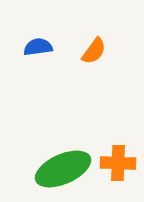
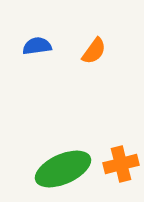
blue semicircle: moved 1 px left, 1 px up
orange cross: moved 3 px right, 1 px down; rotated 16 degrees counterclockwise
